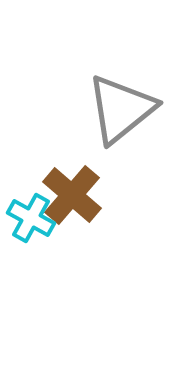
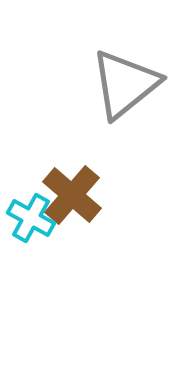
gray triangle: moved 4 px right, 25 px up
